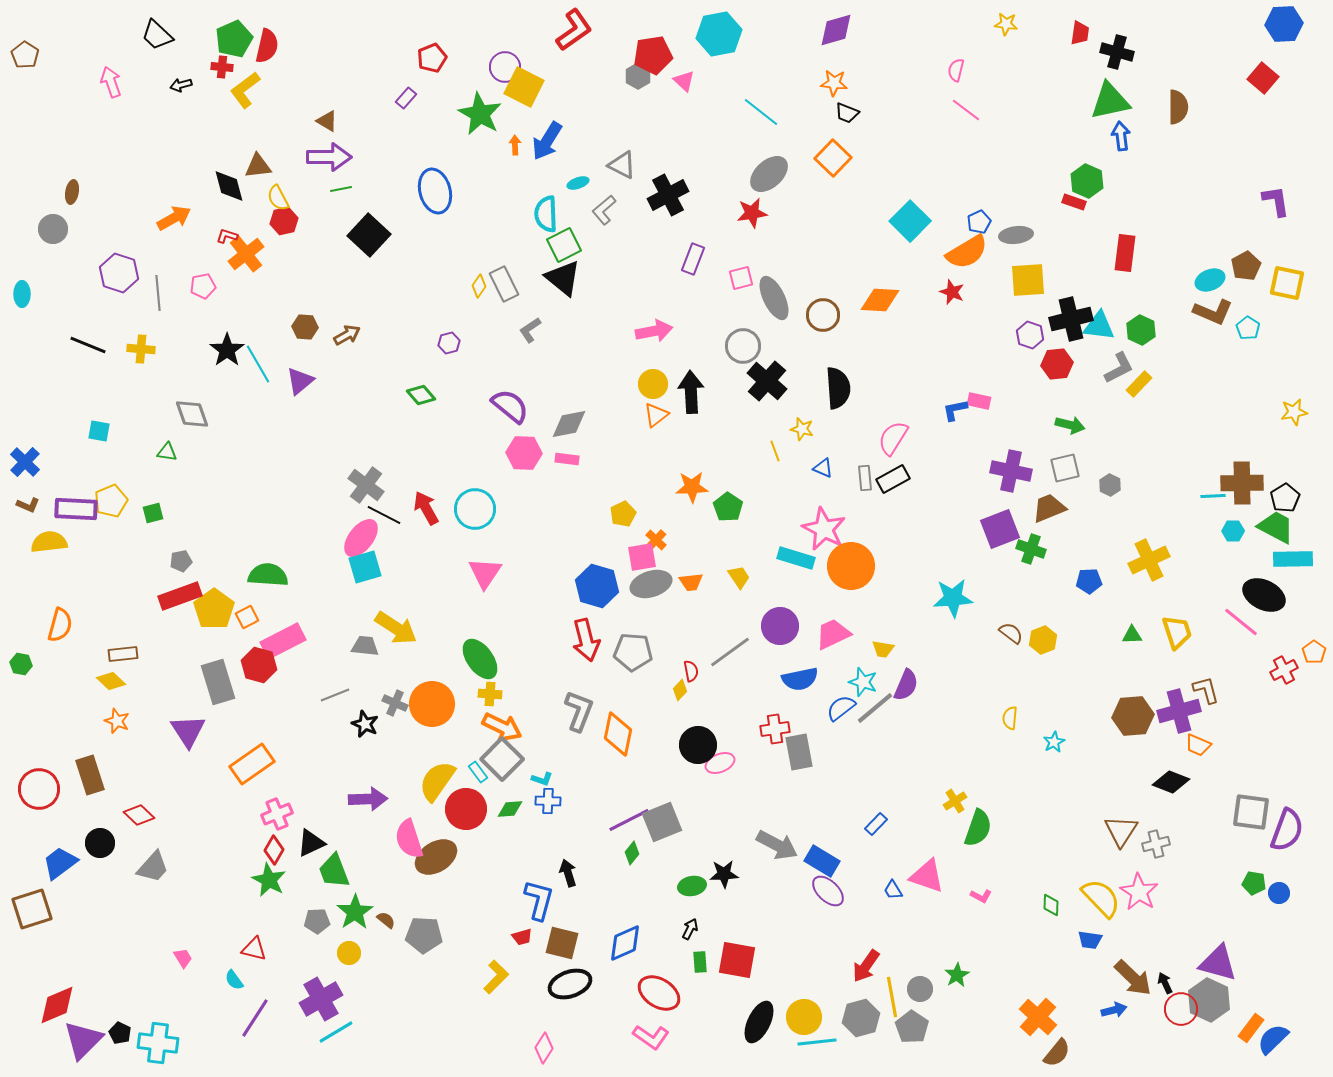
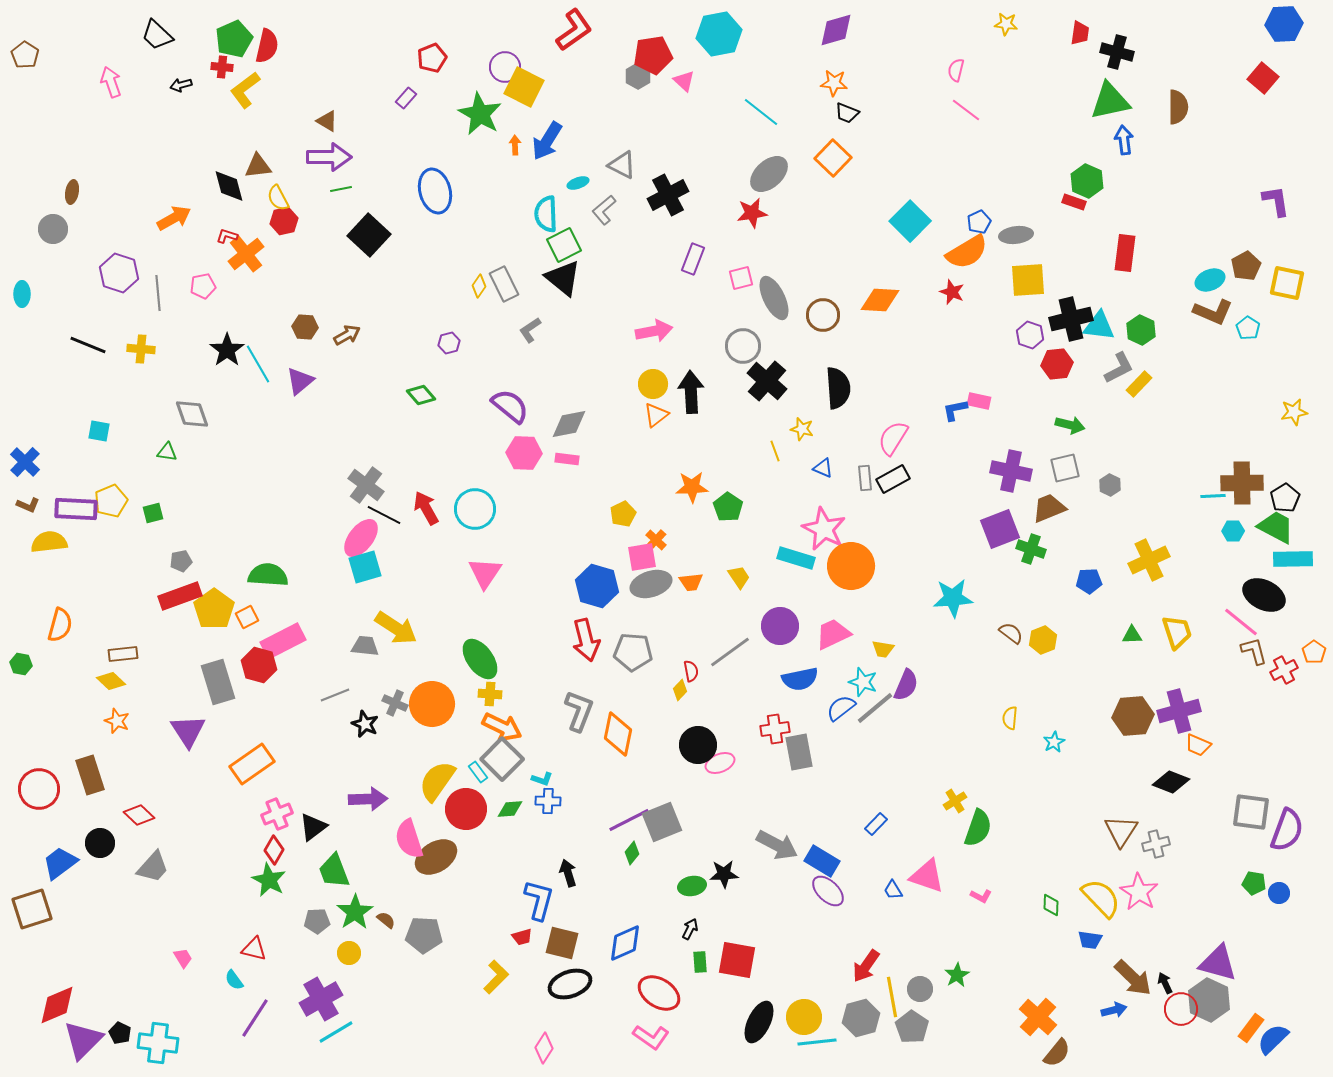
blue arrow at (1121, 136): moved 3 px right, 4 px down
brown L-shape at (1206, 690): moved 48 px right, 39 px up
black triangle at (311, 843): moved 2 px right, 16 px up; rotated 12 degrees counterclockwise
